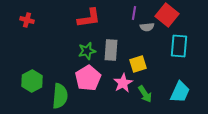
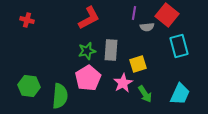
red L-shape: rotated 20 degrees counterclockwise
cyan rectangle: rotated 20 degrees counterclockwise
green hexagon: moved 3 px left, 5 px down; rotated 25 degrees counterclockwise
cyan trapezoid: moved 2 px down
